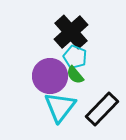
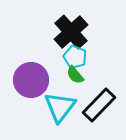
purple circle: moved 19 px left, 4 px down
black rectangle: moved 3 px left, 4 px up
